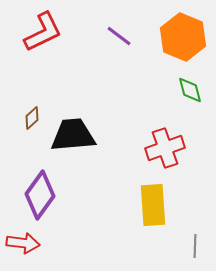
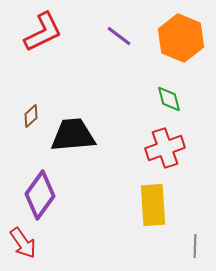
orange hexagon: moved 2 px left, 1 px down
green diamond: moved 21 px left, 9 px down
brown diamond: moved 1 px left, 2 px up
red arrow: rotated 48 degrees clockwise
